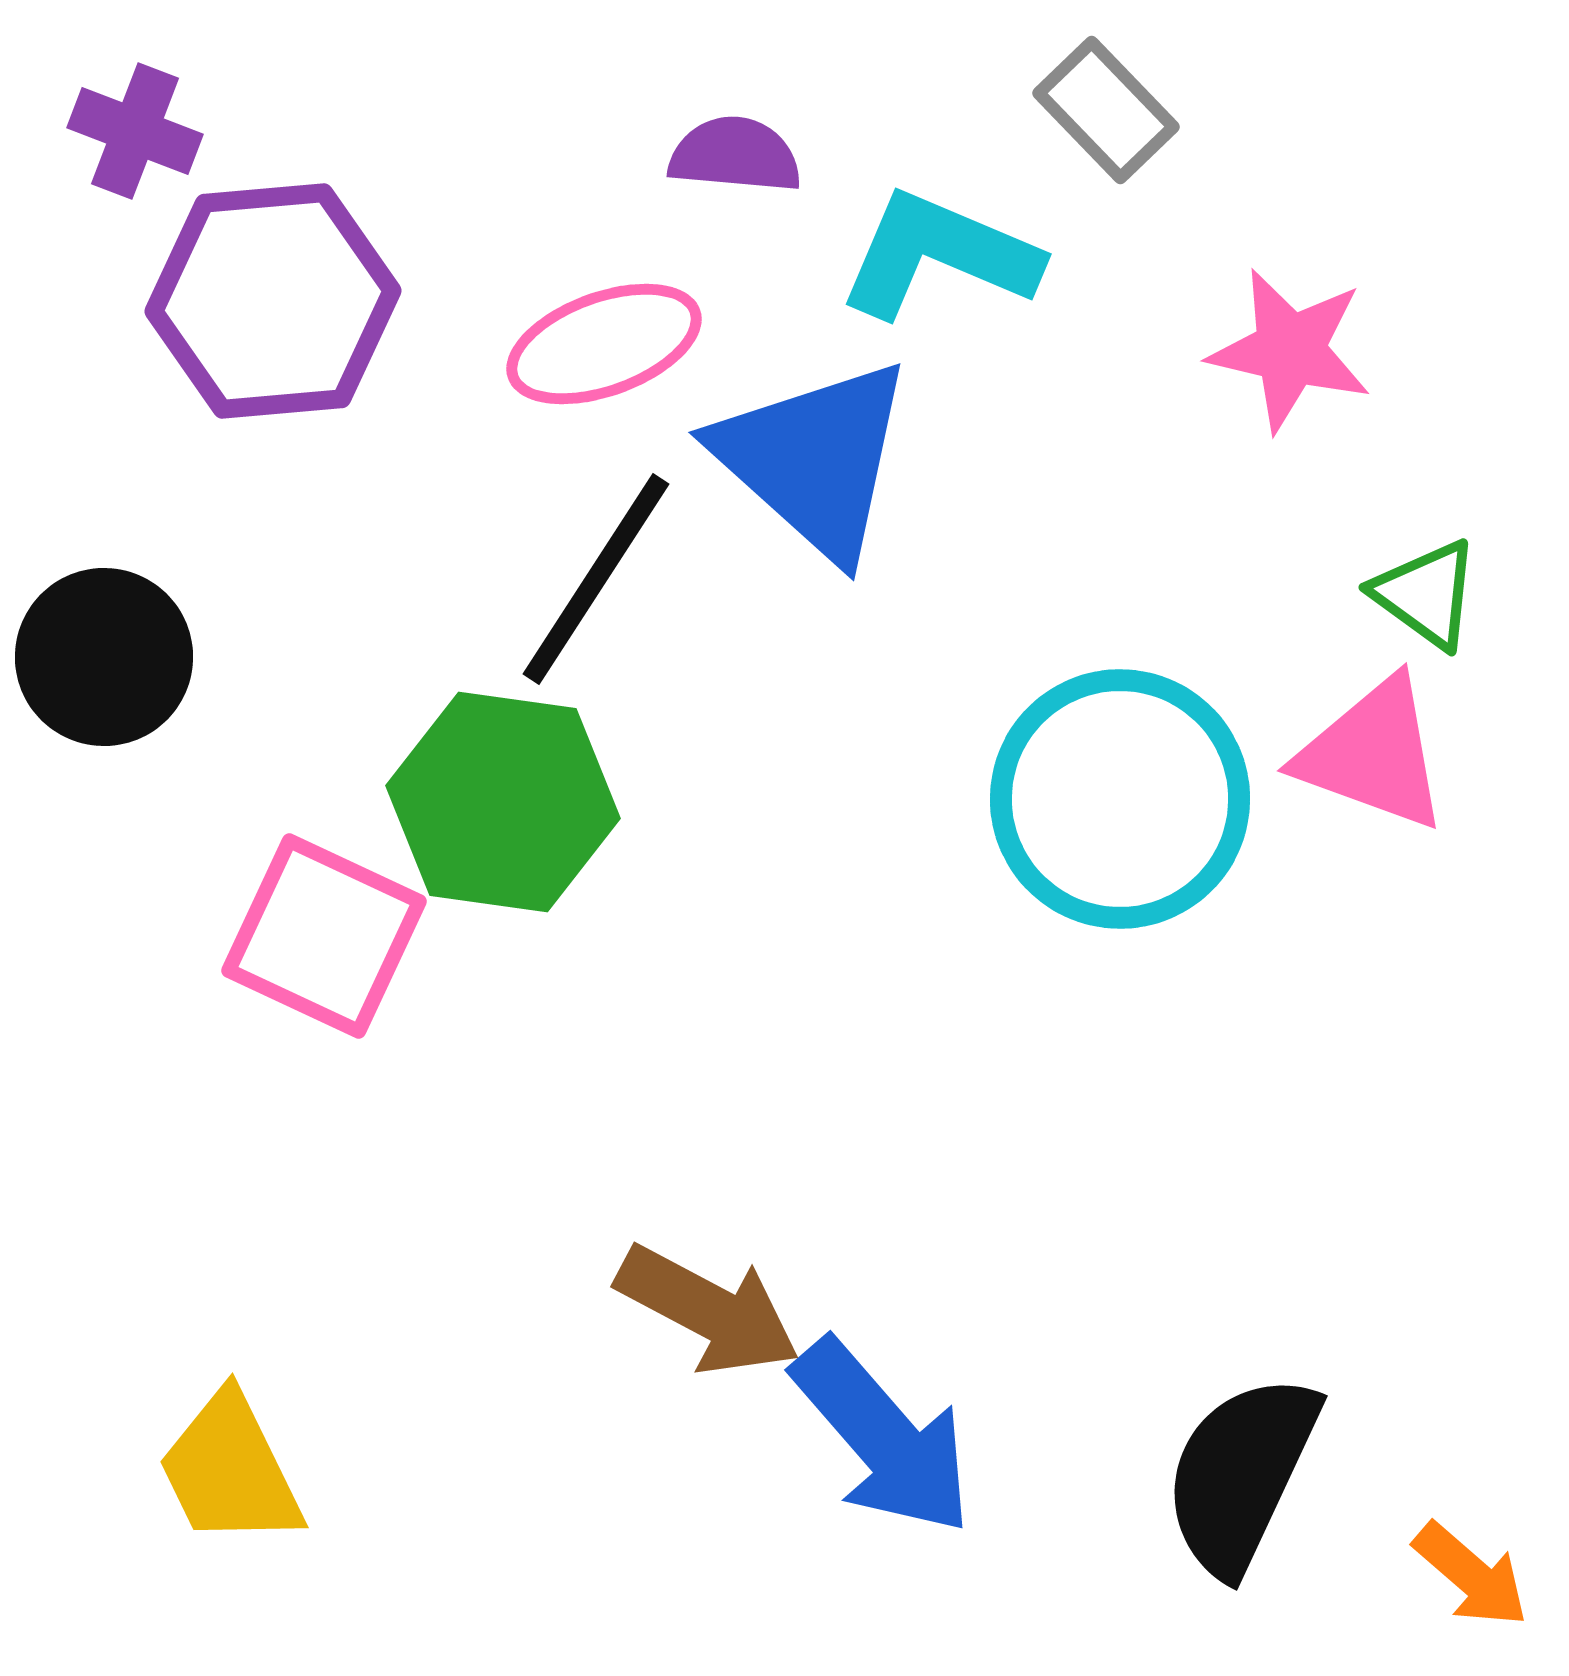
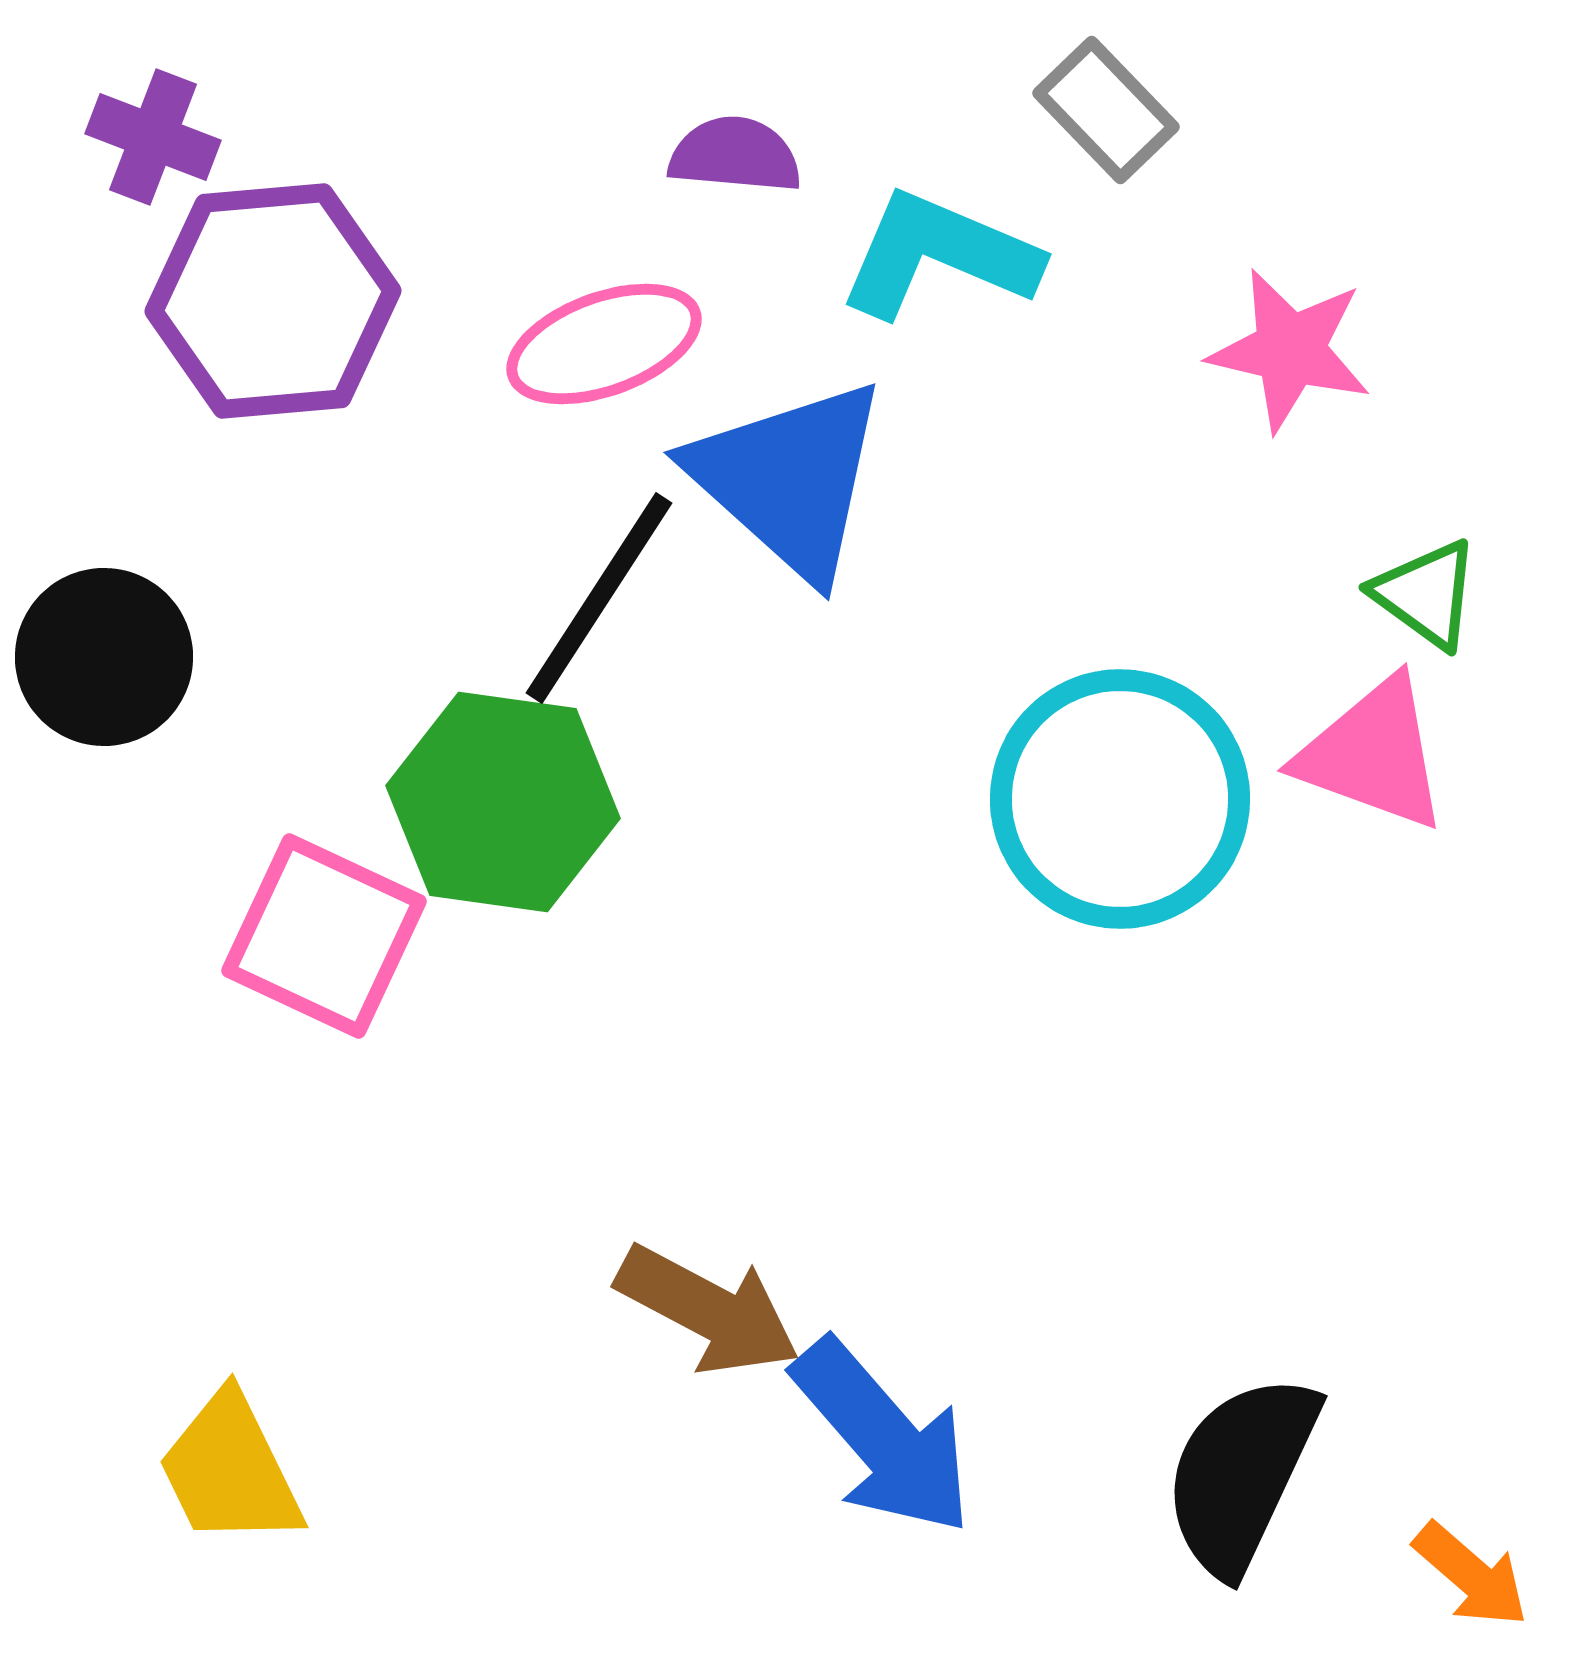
purple cross: moved 18 px right, 6 px down
blue triangle: moved 25 px left, 20 px down
black line: moved 3 px right, 19 px down
